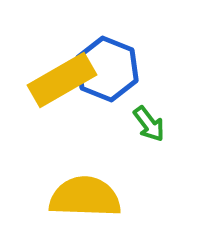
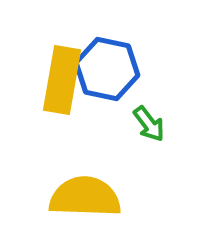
blue hexagon: rotated 10 degrees counterclockwise
yellow rectangle: rotated 50 degrees counterclockwise
